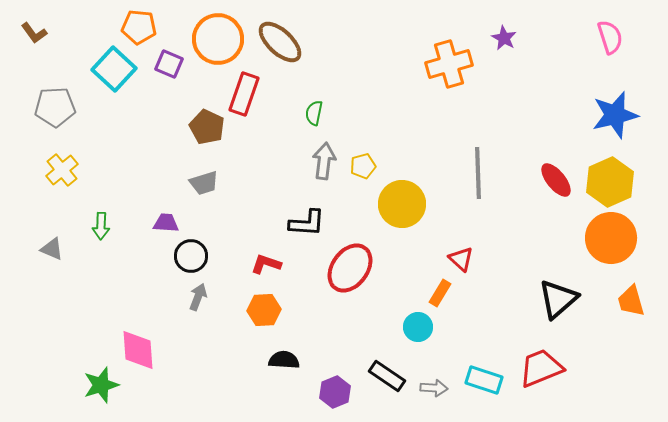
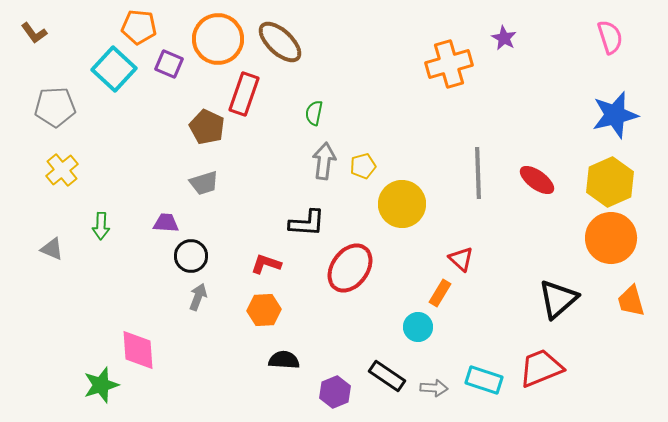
red ellipse at (556, 180): moved 19 px left; rotated 15 degrees counterclockwise
